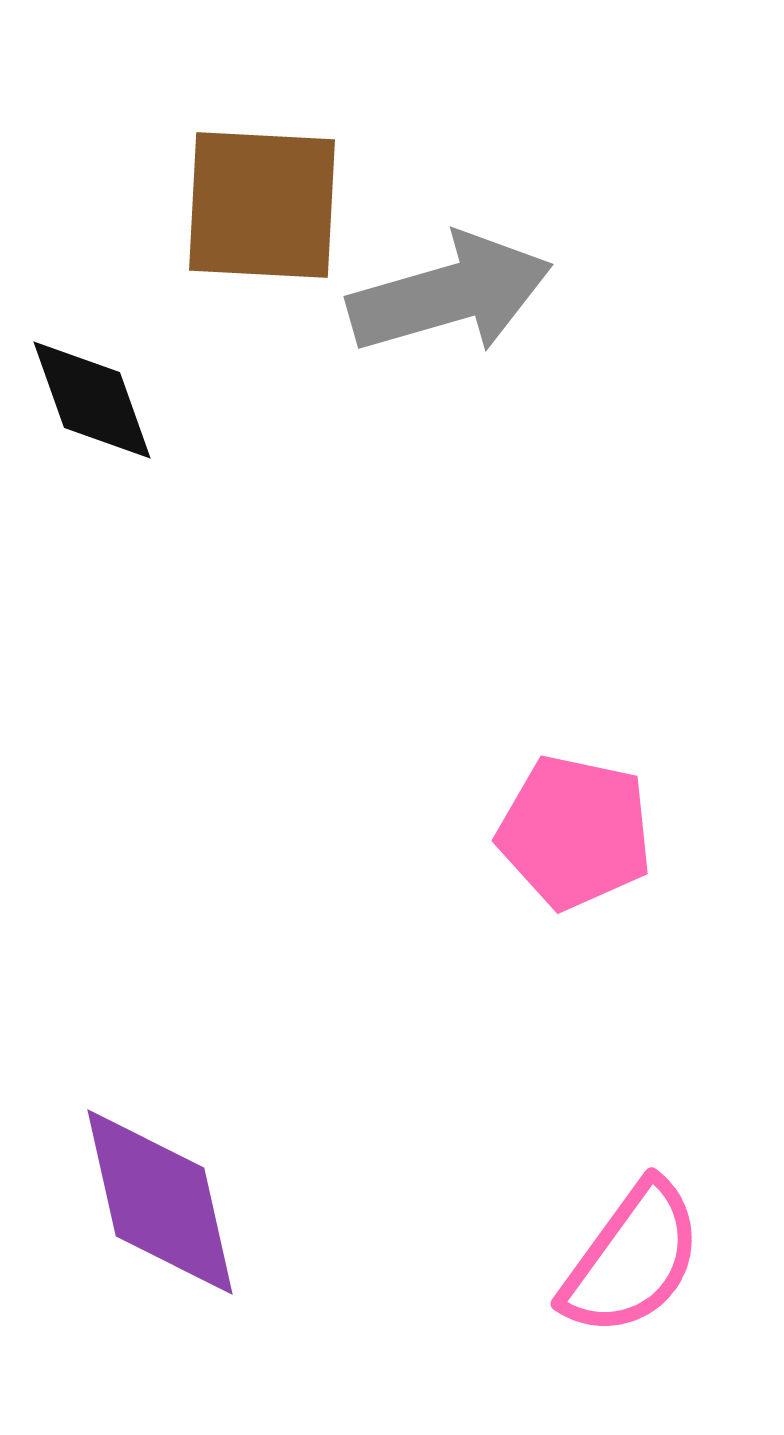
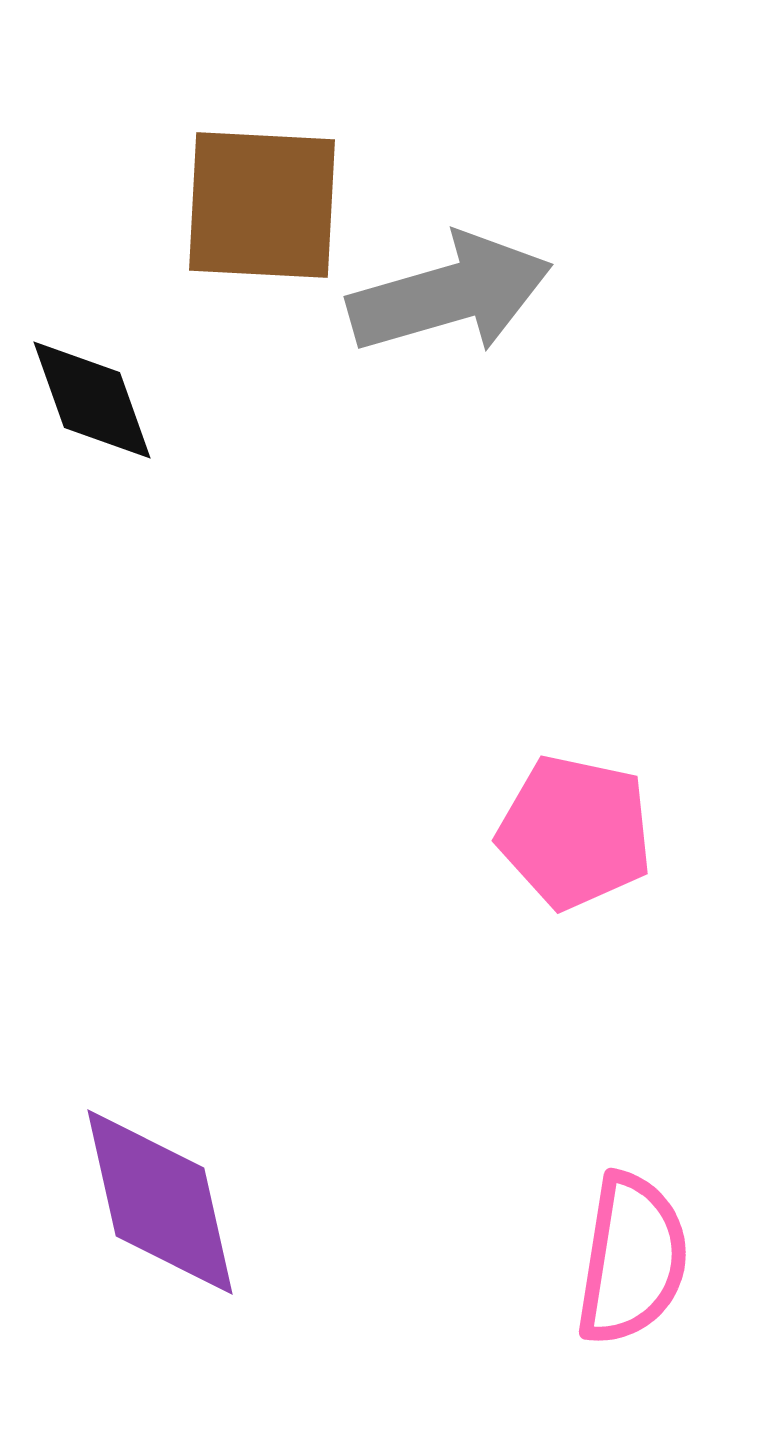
pink semicircle: rotated 27 degrees counterclockwise
